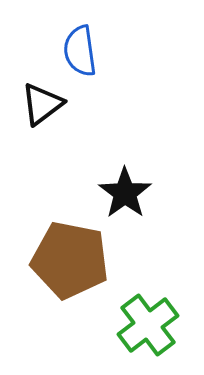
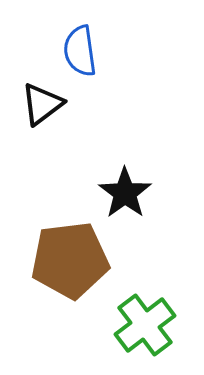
brown pentagon: rotated 18 degrees counterclockwise
green cross: moved 3 px left
